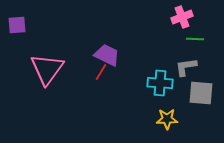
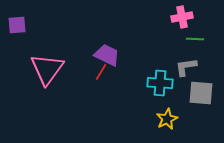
pink cross: rotated 10 degrees clockwise
yellow star: rotated 25 degrees counterclockwise
